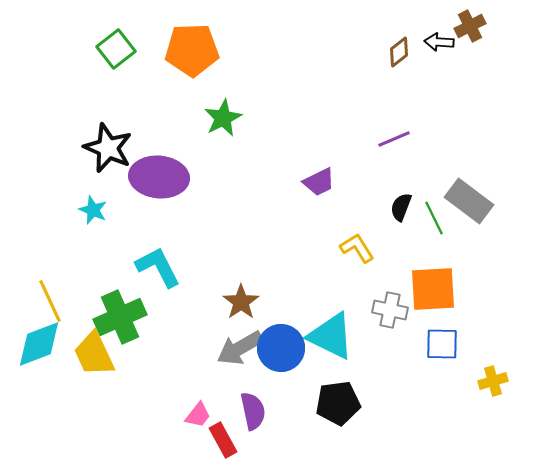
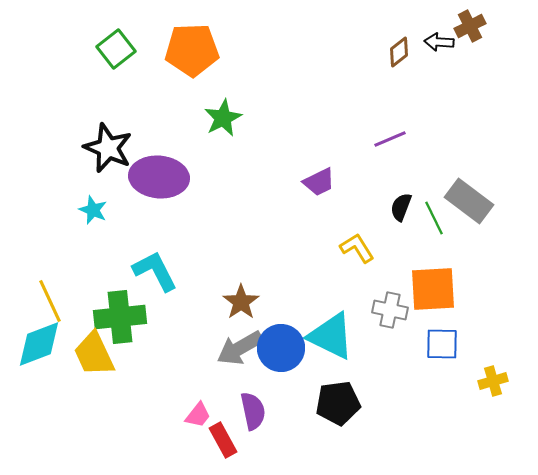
purple line: moved 4 px left
cyan L-shape: moved 3 px left, 4 px down
green cross: rotated 18 degrees clockwise
